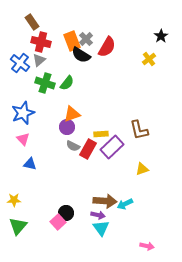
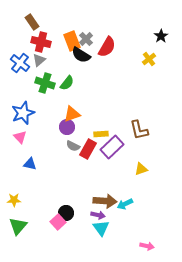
pink triangle: moved 3 px left, 2 px up
yellow triangle: moved 1 px left
